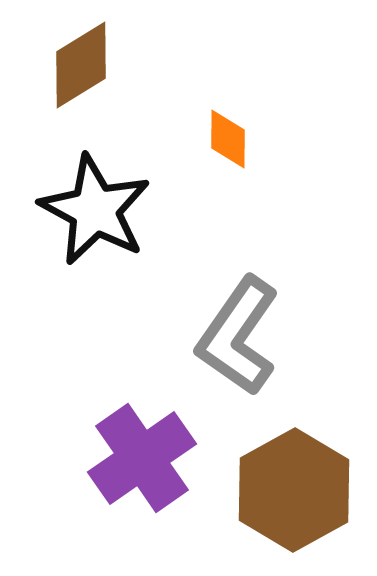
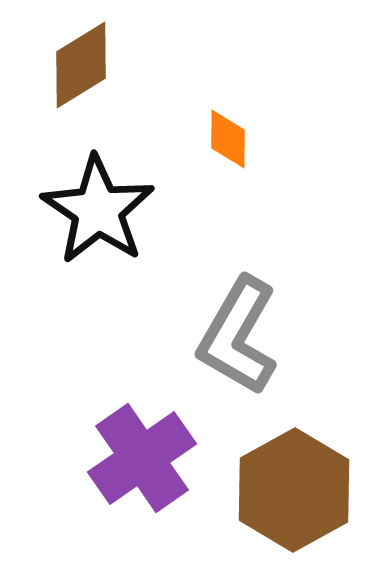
black star: moved 3 px right; rotated 6 degrees clockwise
gray L-shape: rotated 5 degrees counterclockwise
